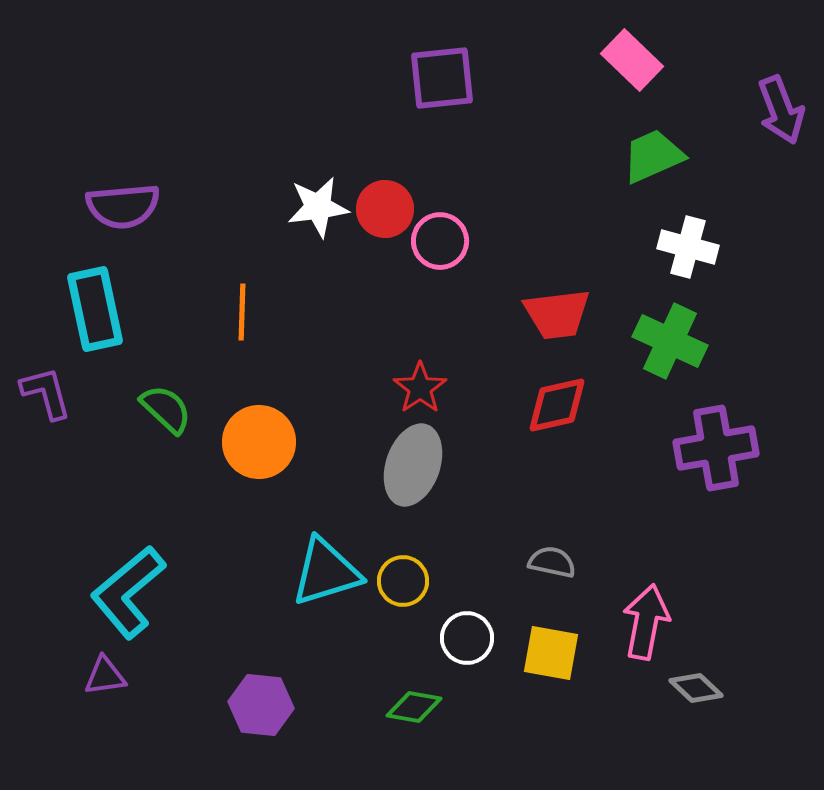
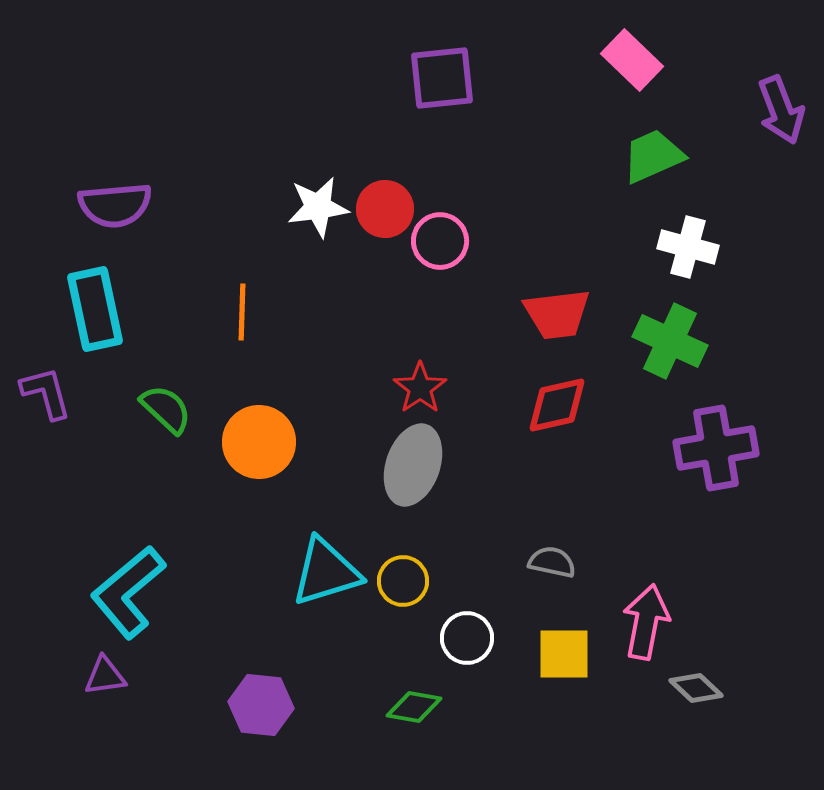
purple semicircle: moved 8 px left, 1 px up
yellow square: moved 13 px right, 1 px down; rotated 10 degrees counterclockwise
